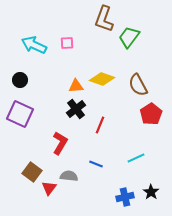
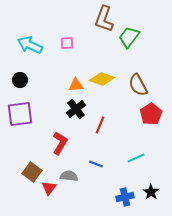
cyan arrow: moved 4 px left
orange triangle: moved 1 px up
purple square: rotated 32 degrees counterclockwise
